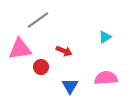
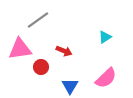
pink semicircle: rotated 140 degrees clockwise
